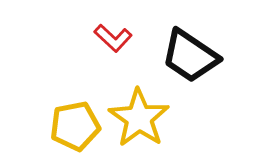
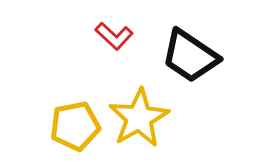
red L-shape: moved 1 px right, 2 px up
yellow star: rotated 8 degrees clockwise
